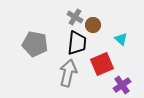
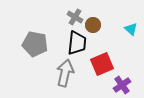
cyan triangle: moved 10 px right, 10 px up
gray arrow: moved 3 px left
